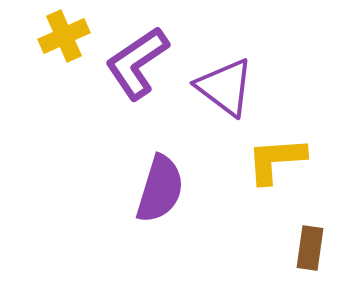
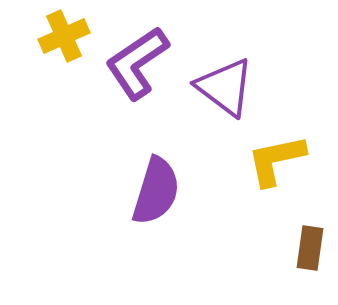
yellow L-shape: rotated 8 degrees counterclockwise
purple semicircle: moved 4 px left, 2 px down
